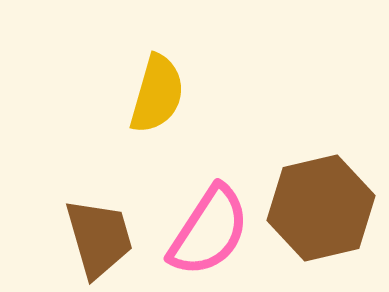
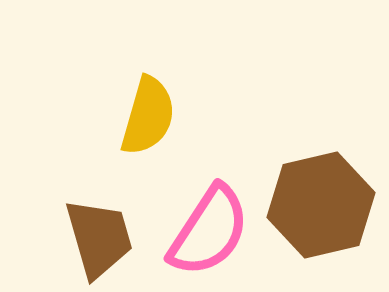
yellow semicircle: moved 9 px left, 22 px down
brown hexagon: moved 3 px up
